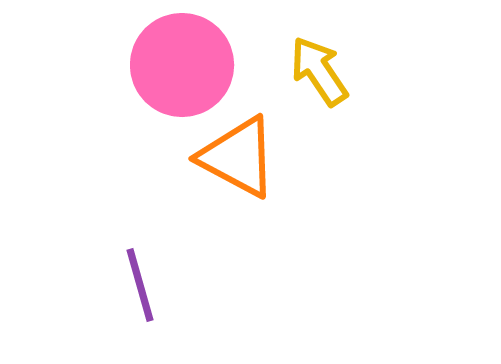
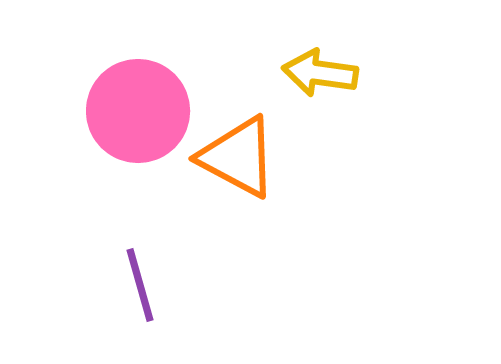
pink circle: moved 44 px left, 46 px down
yellow arrow: moved 1 px right, 2 px down; rotated 48 degrees counterclockwise
